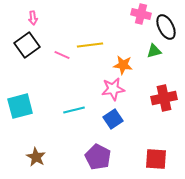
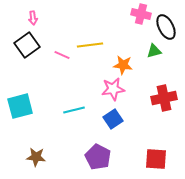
brown star: rotated 24 degrees counterclockwise
